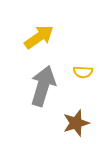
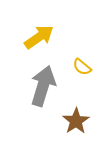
yellow semicircle: moved 1 px left, 5 px up; rotated 36 degrees clockwise
brown star: moved 2 px up; rotated 16 degrees counterclockwise
